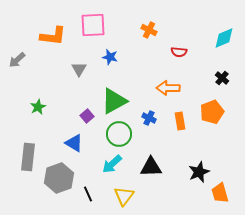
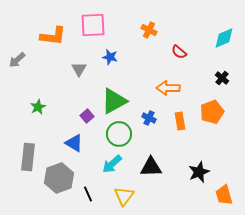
red semicircle: rotated 35 degrees clockwise
orange trapezoid: moved 4 px right, 2 px down
